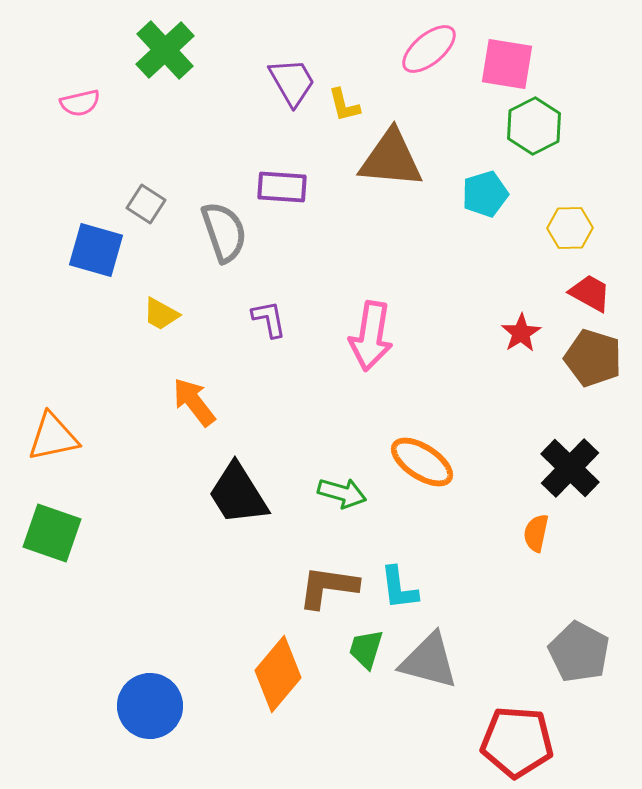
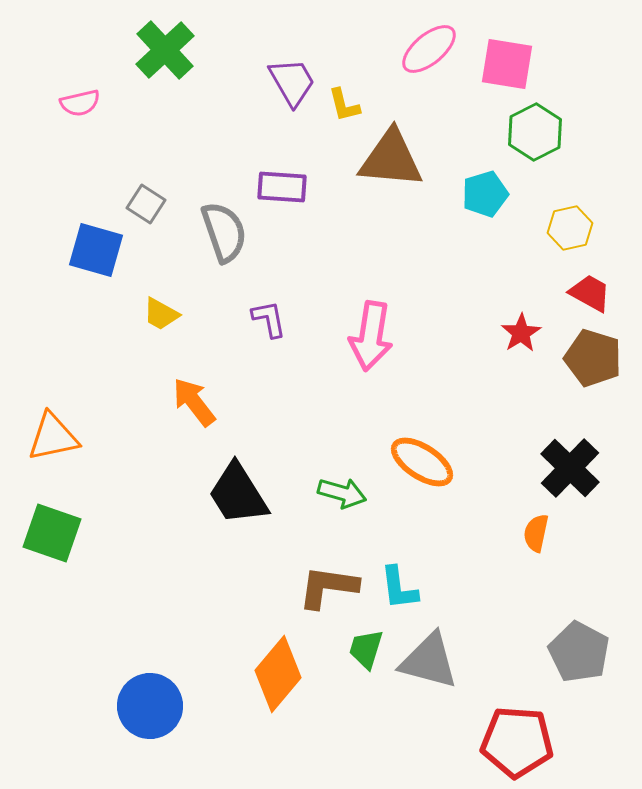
green hexagon: moved 1 px right, 6 px down
yellow hexagon: rotated 12 degrees counterclockwise
